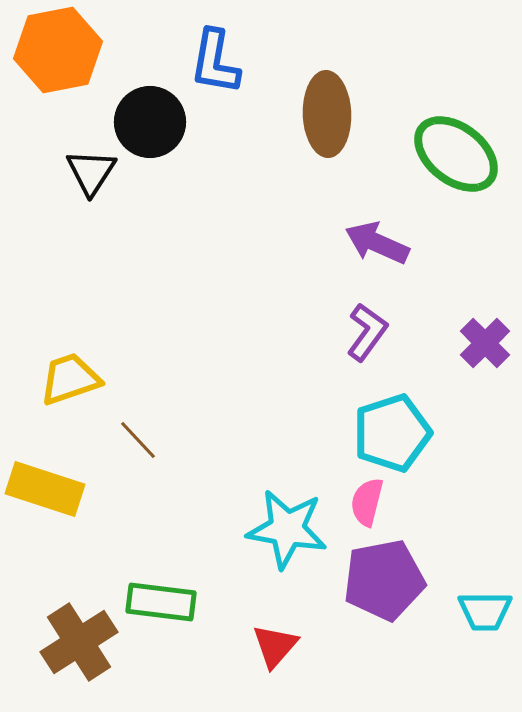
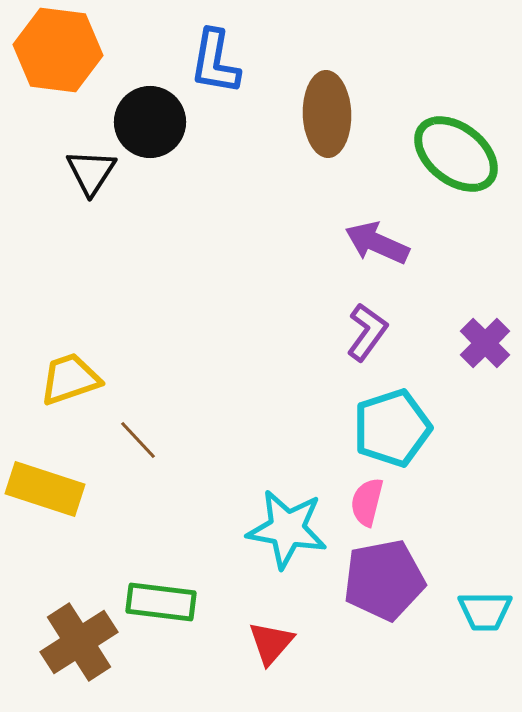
orange hexagon: rotated 18 degrees clockwise
cyan pentagon: moved 5 px up
red triangle: moved 4 px left, 3 px up
